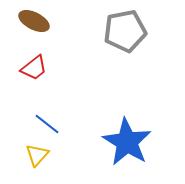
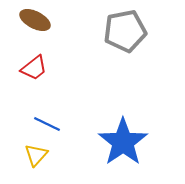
brown ellipse: moved 1 px right, 1 px up
blue line: rotated 12 degrees counterclockwise
blue star: moved 4 px left; rotated 6 degrees clockwise
yellow triangle: moved 1 px left
